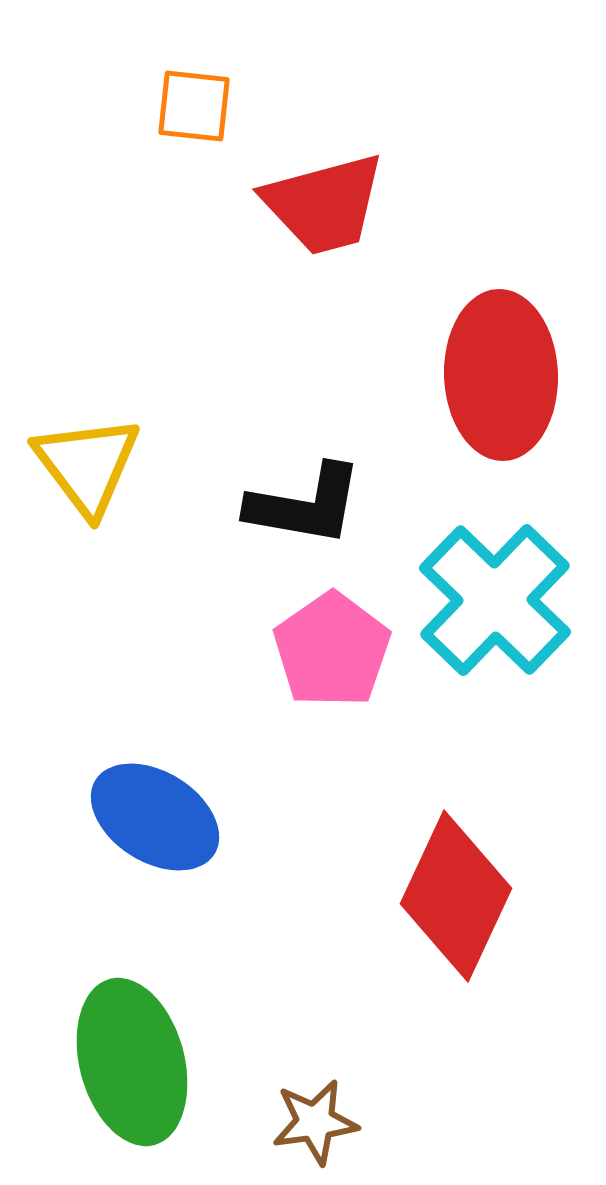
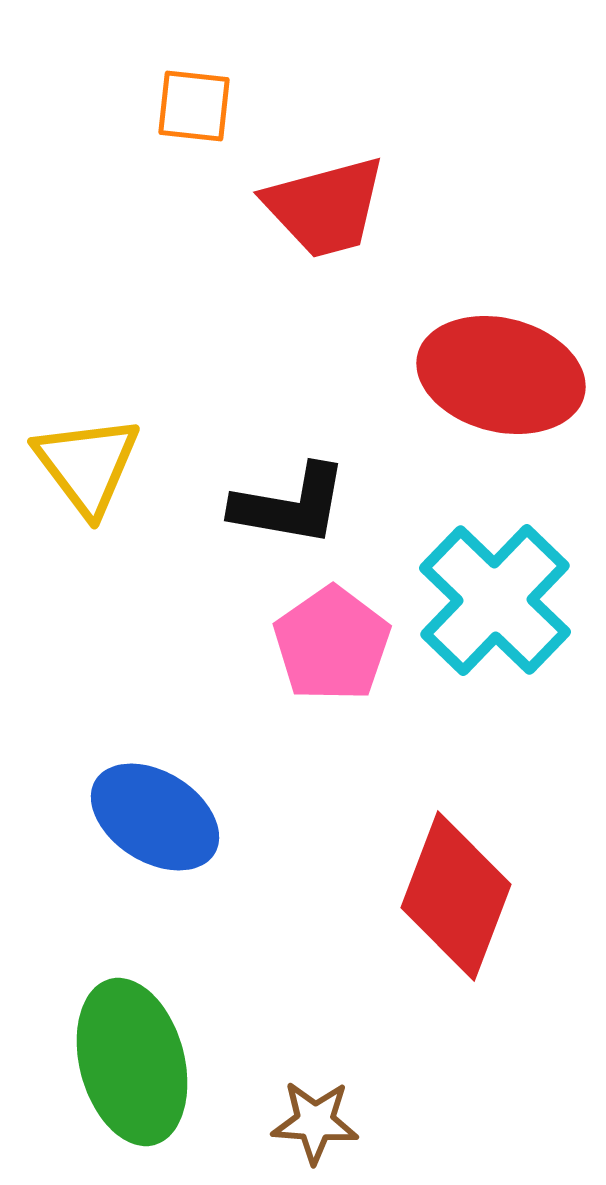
red trapezoid: moved 1 px right, 3 px down
red ellipse: rotated 74 degrees counterclockwise
black L-shape: moved 15 px left
pink pentagon: moved 6 px up
red diamond: rotated 4 degrees counterclockwise
brown star: rotated 12 degrees clockwise
